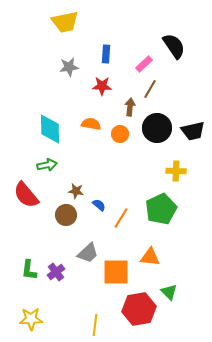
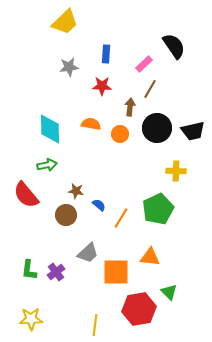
yellow trapezoid: rotated 32 degrees counterclockwise
green pentagon: moved 3 px left
